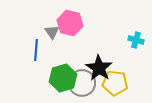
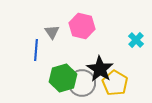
pink hexagon: moved 12 px right, 3 px down
cyan cross: rotated 28 degrees clockwise
black star: moved 1 px right, 1 px down
yellow pentagon: rotated 25 degrees clockwise
